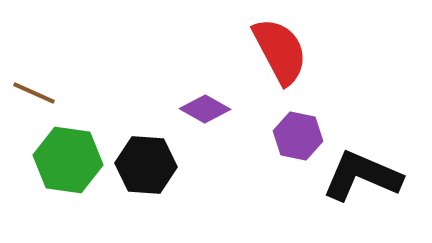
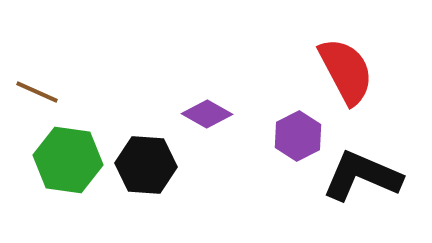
red semicircle: moved 66 px right, 20 px down
brown line: moved 3 px right, 1 px up
purple diamond: moved 2 px right, 5 px down
purple hexagon: rotated 21 degrees clockwise
